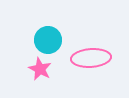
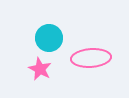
cyan circle: moved 1 px right, 2 px up
